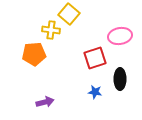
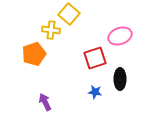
pink ellipse: rotated 10 degrees counterclockwise
orange pentagon: rotated 15 degrees counterclockwise
purple arrow: rotated 102 degrees counterclockwise
